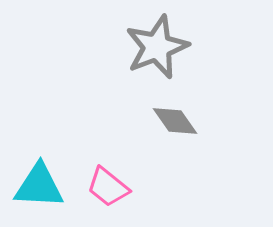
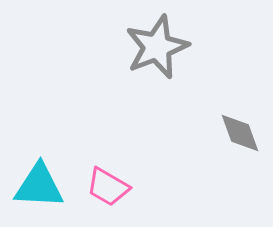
gray diamond: moved 65 px right, 12 px down; rotated 15 degrees clockwise
pink trapezoid: rotated 9 degrees counterclockwise
